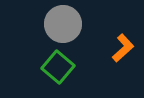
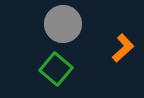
green square: moved 2 px left, 2 px down
